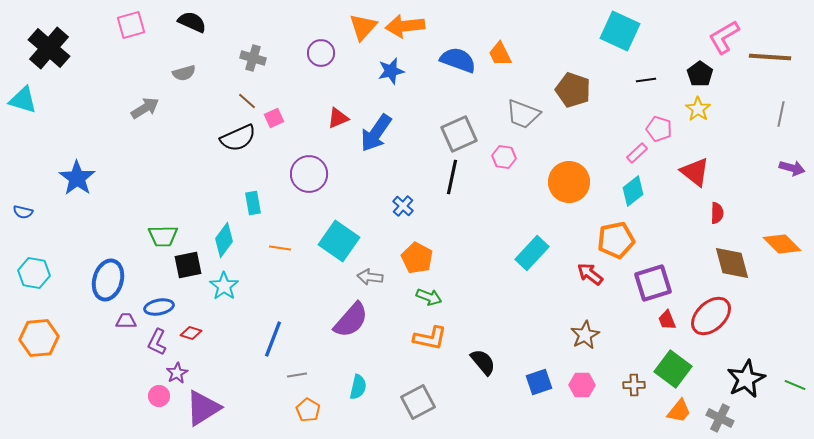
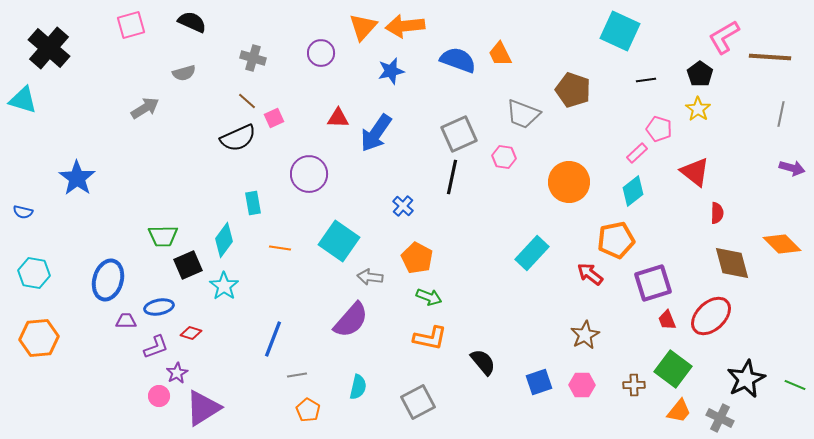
red triangle at (338, 118): rotated 25 degrees clockwise
black square at (188, 265): rotated 12 degrees counterclockwise
purple L-shape at (157, 342): moved 1 px left, 5 px down; rotated 136 degrees counterclockwise
